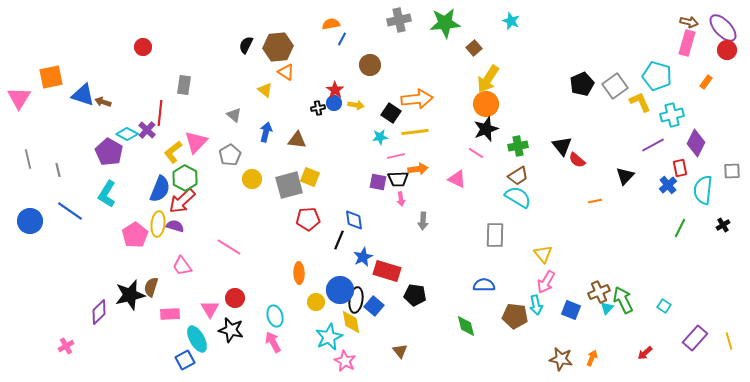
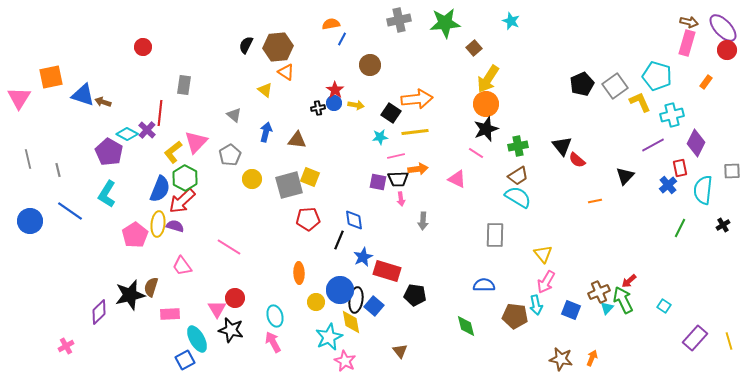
pink triangle at (210, 309): moved 7 px right
red arrow at (645, 353): moved 16 px left, 72 px up
